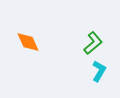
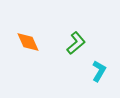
green L-shape: moved 17 px left
